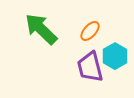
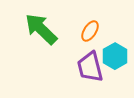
orange ellipse: rotated 10 degrees counterclockwise
